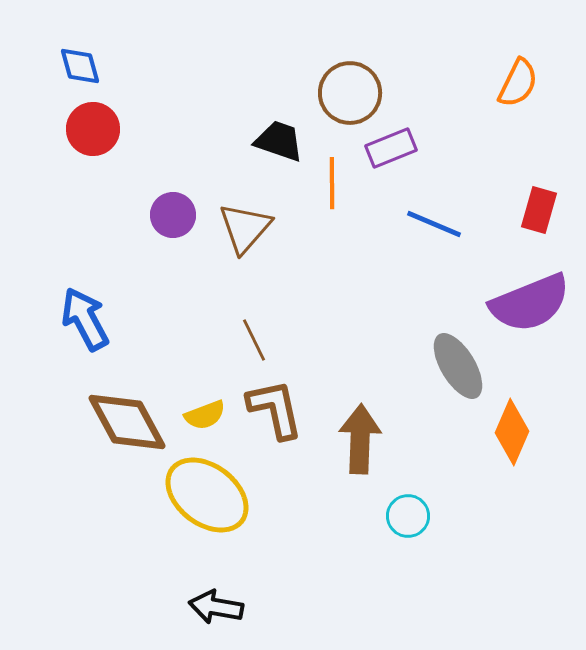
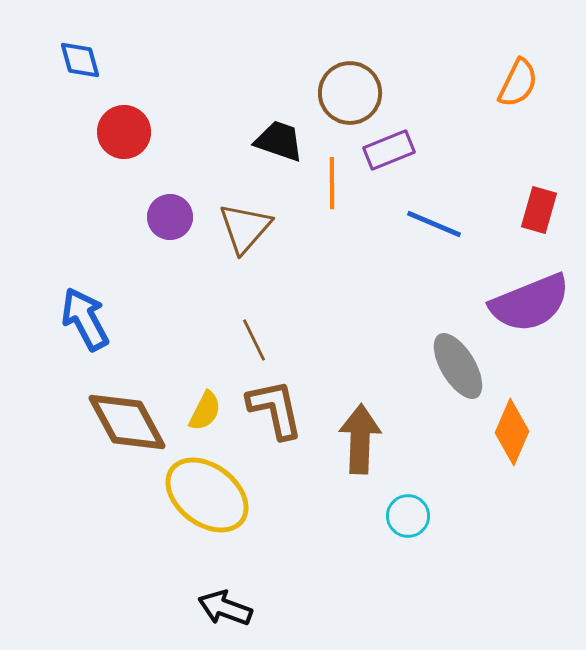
blue diamond: moved 6 px up
red circle: moved 31 px right, 3 px down
purple rectangle: moved 2 px left, 2 px down
purple circle: moved 3 px left, 2 px down
yellow semicircle: moved 4 px up; rotated 42 degrees counterclockwise
black arrow: moved 9 px right, 1 px down; rotated 10 degrees clockwise
